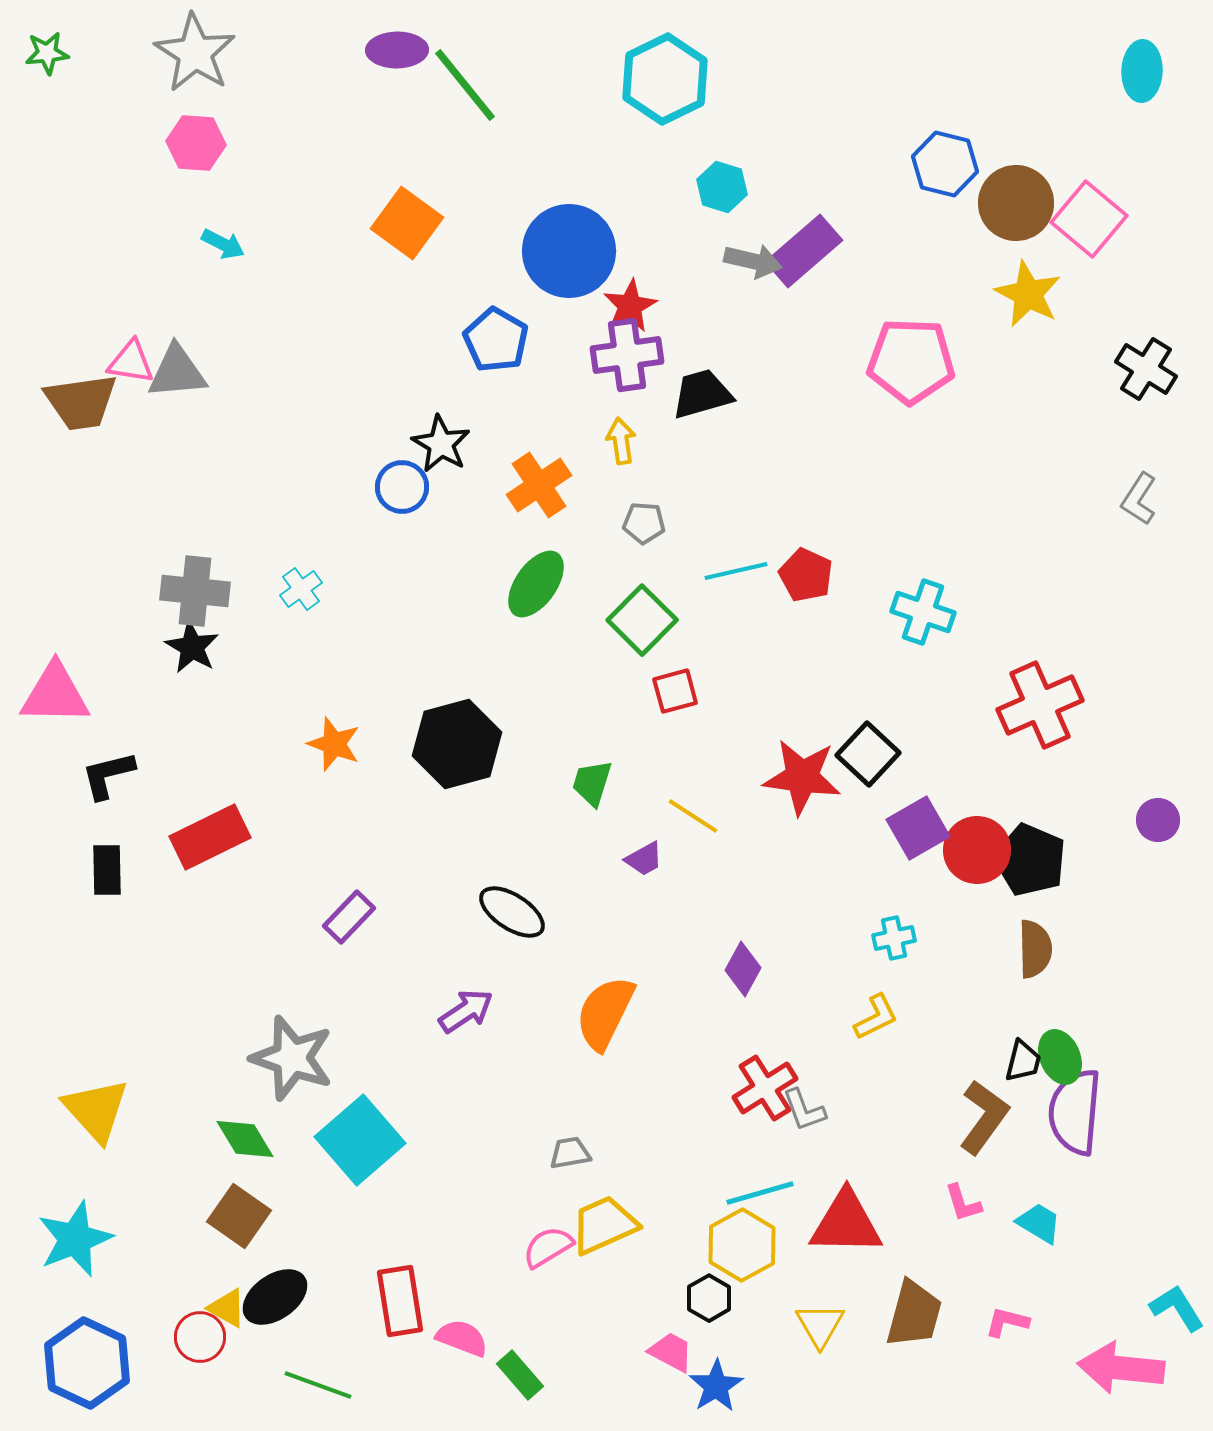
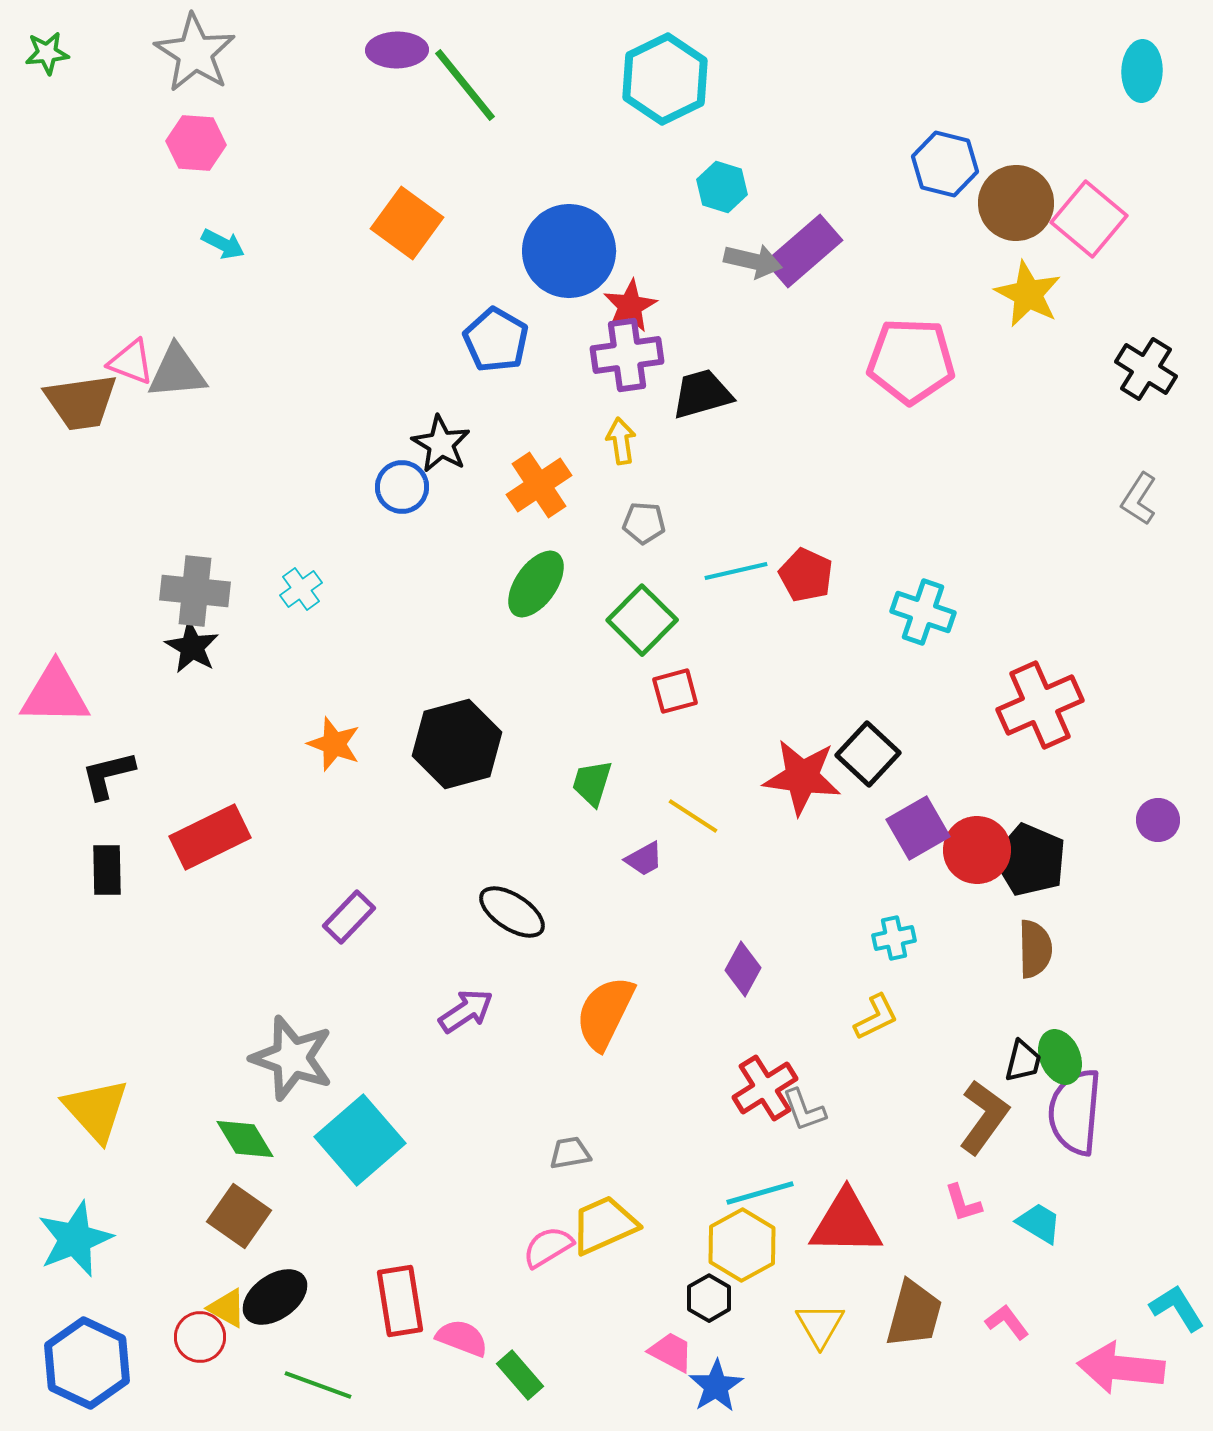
pink triangle at (131, 362): rotated 12 degrees clockwise
pink L-shape at (1007, 1322): rotated 39 degrees clockwise
